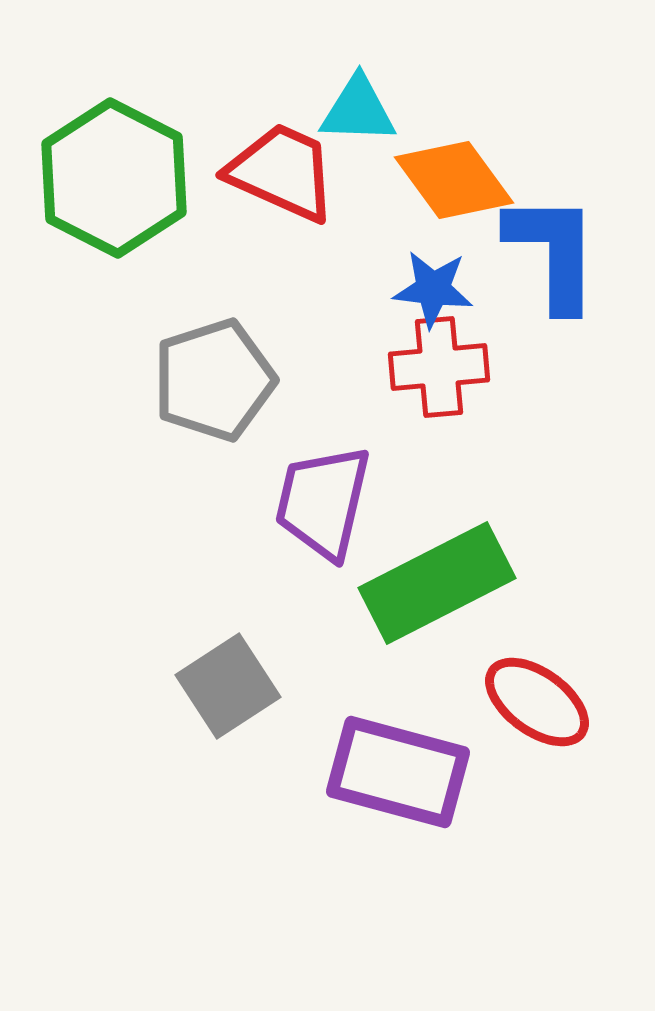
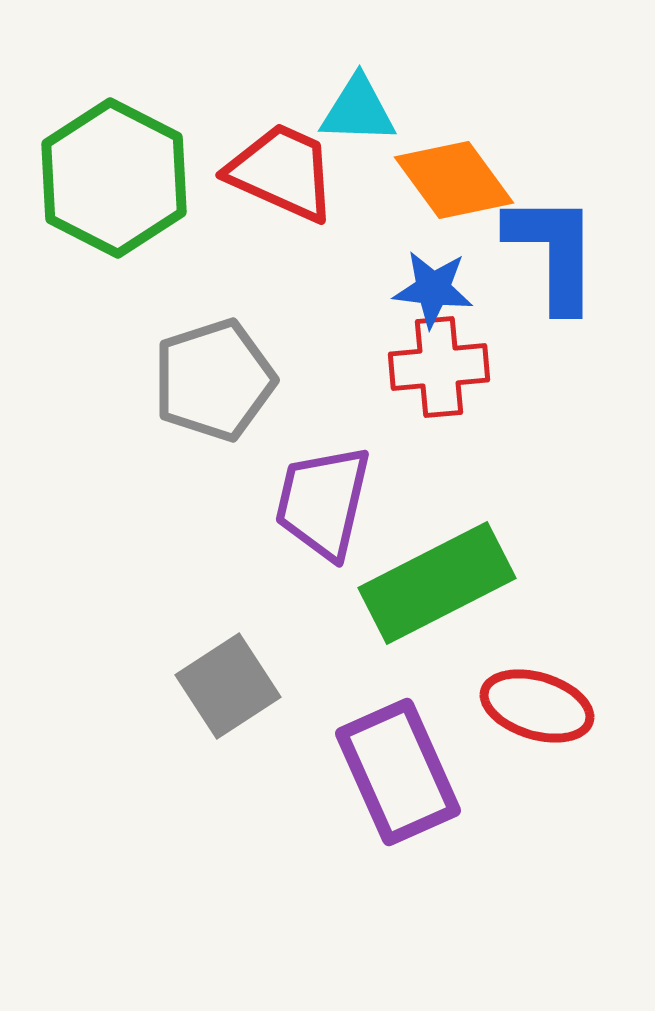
red ellipse: moved 4 px down; rotated 19 degrees counterclockwise
purple rectangle: rotated 51 degrees clockwise
